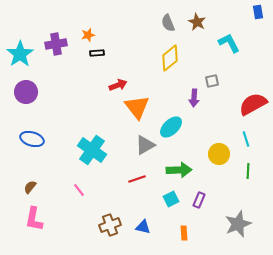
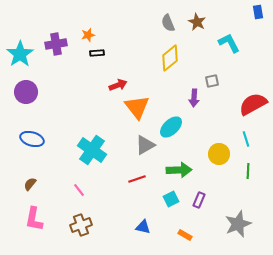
brown semicircle: moved 3 px up
brown cross: moved 29 px left
orange rectangle: moved 1 px right, 2 px down; rotated 56 degrees counterclockwise
